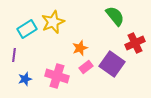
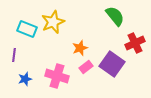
cyan rectangle: rotated 54 degrees clockwise
